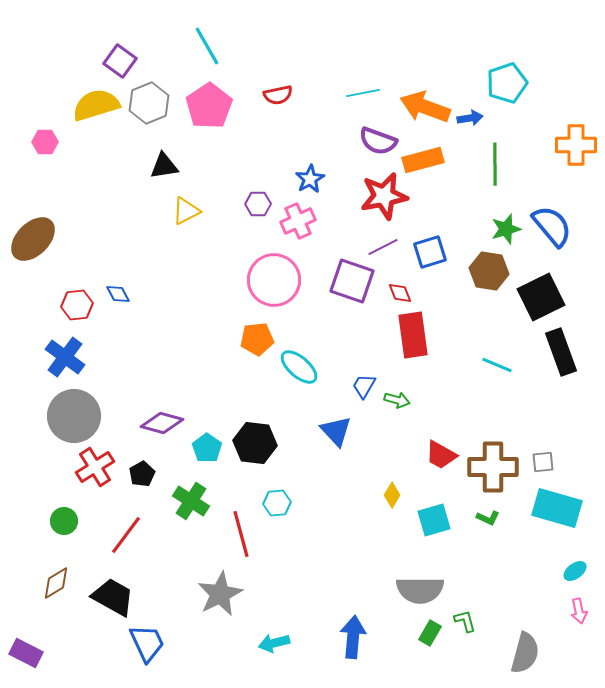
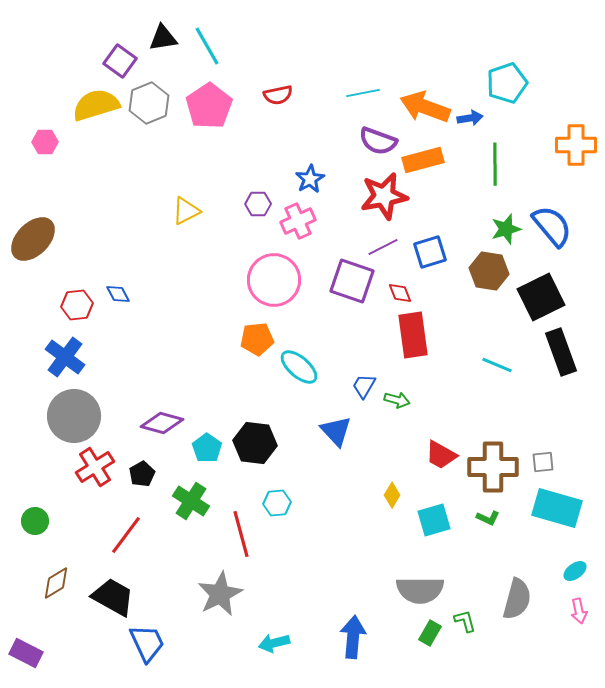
black triangle at (164, 166): moved 1 px left, 128 px up
green circle at (64, 521): moved 29 px left
gray semicircle at (525, 653): moved 8 px left, 54 px up
